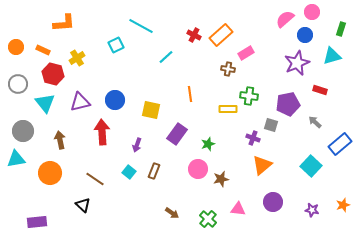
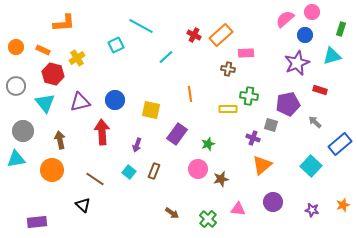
pink rectangle at (246, 53): rotated 28 degrees clockwise
gray circle at (18, 84): moved 2 px left, 2 px down
orange circle at (50, 173): moved 2 px right, 3 px up
